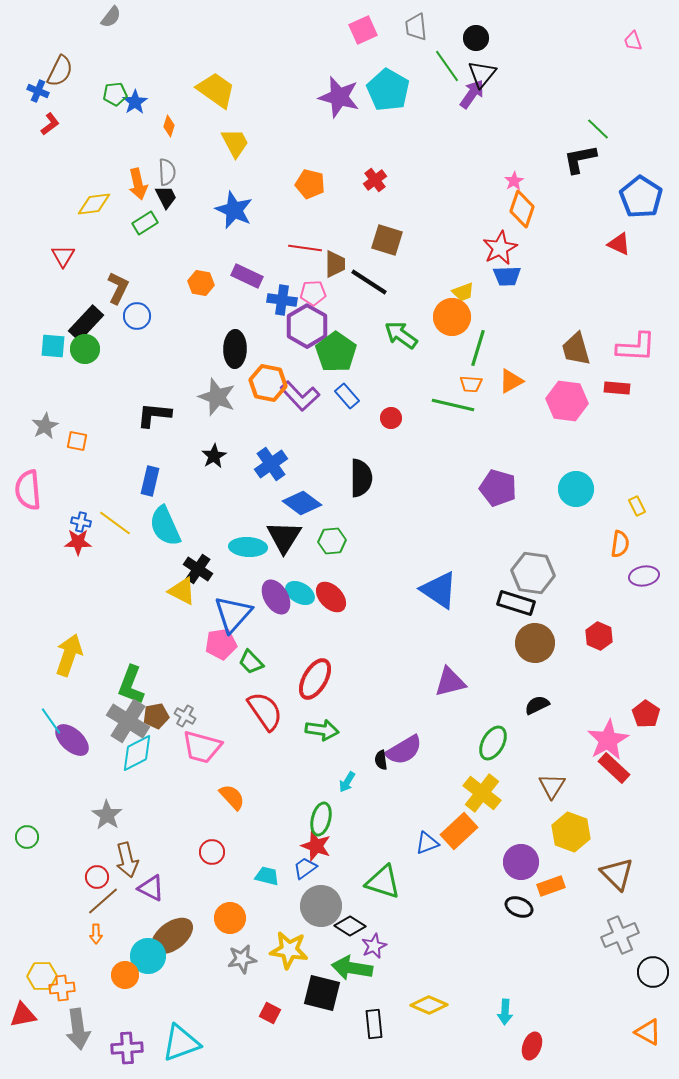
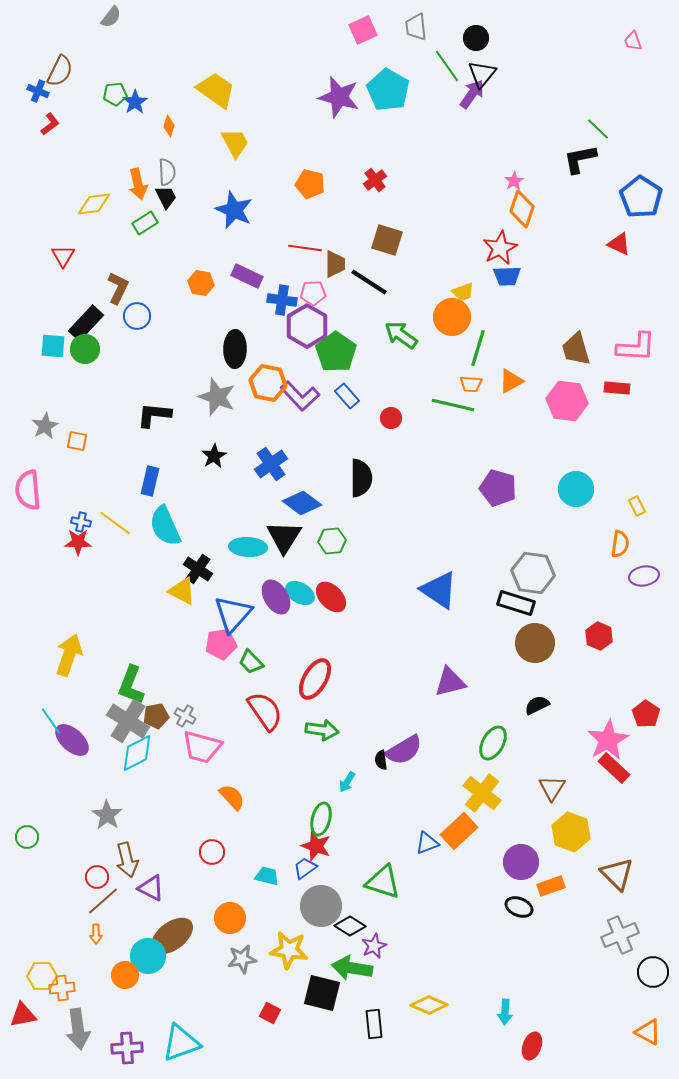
brown triangle at (552, 786): moved 2 px down
